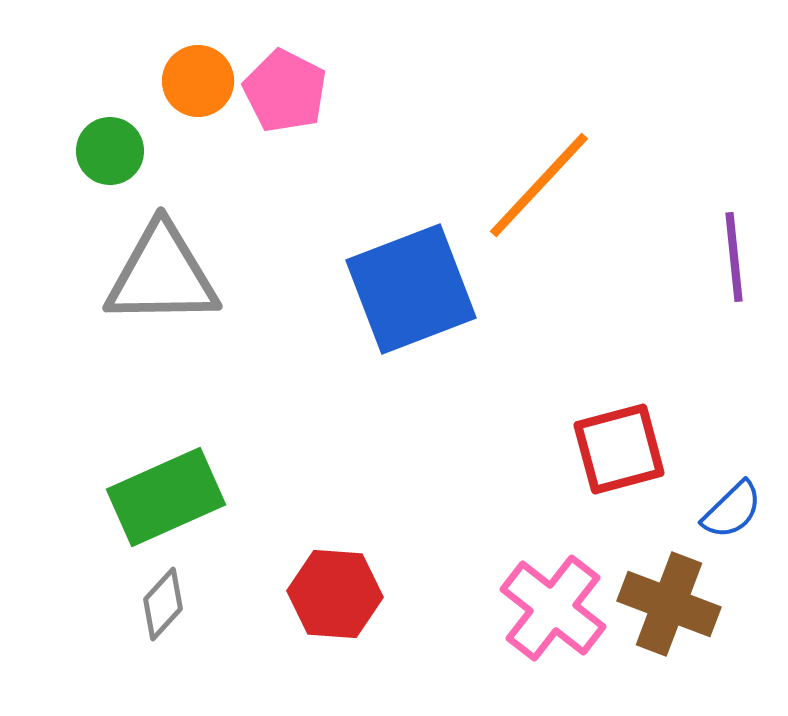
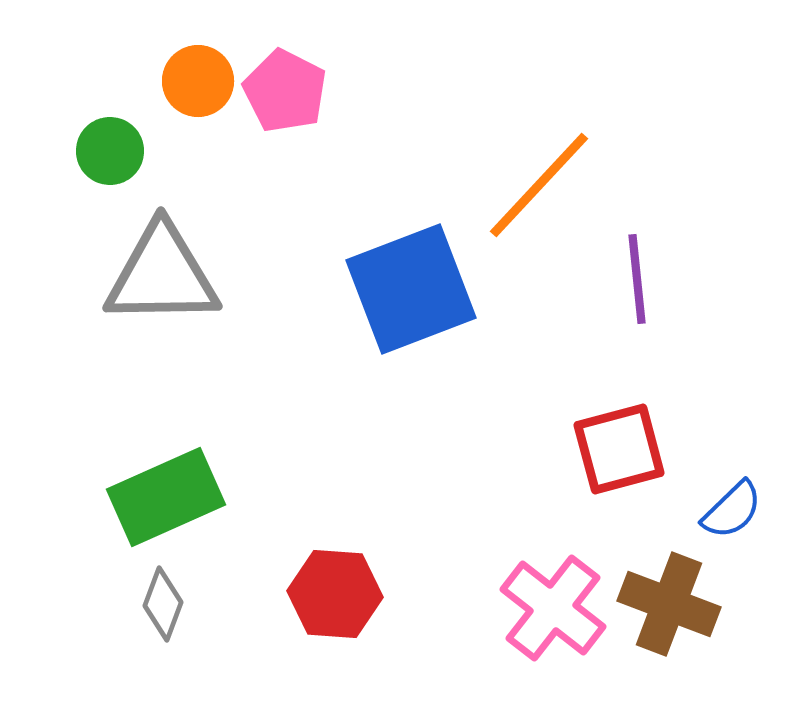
purple line: moved 97 px left, 22 px down
gray diamond: rotated 22 degrees counterclockwise
